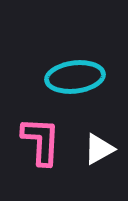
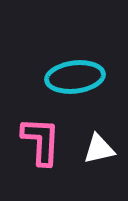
white triangle: rotated 16 degrees clockwise
